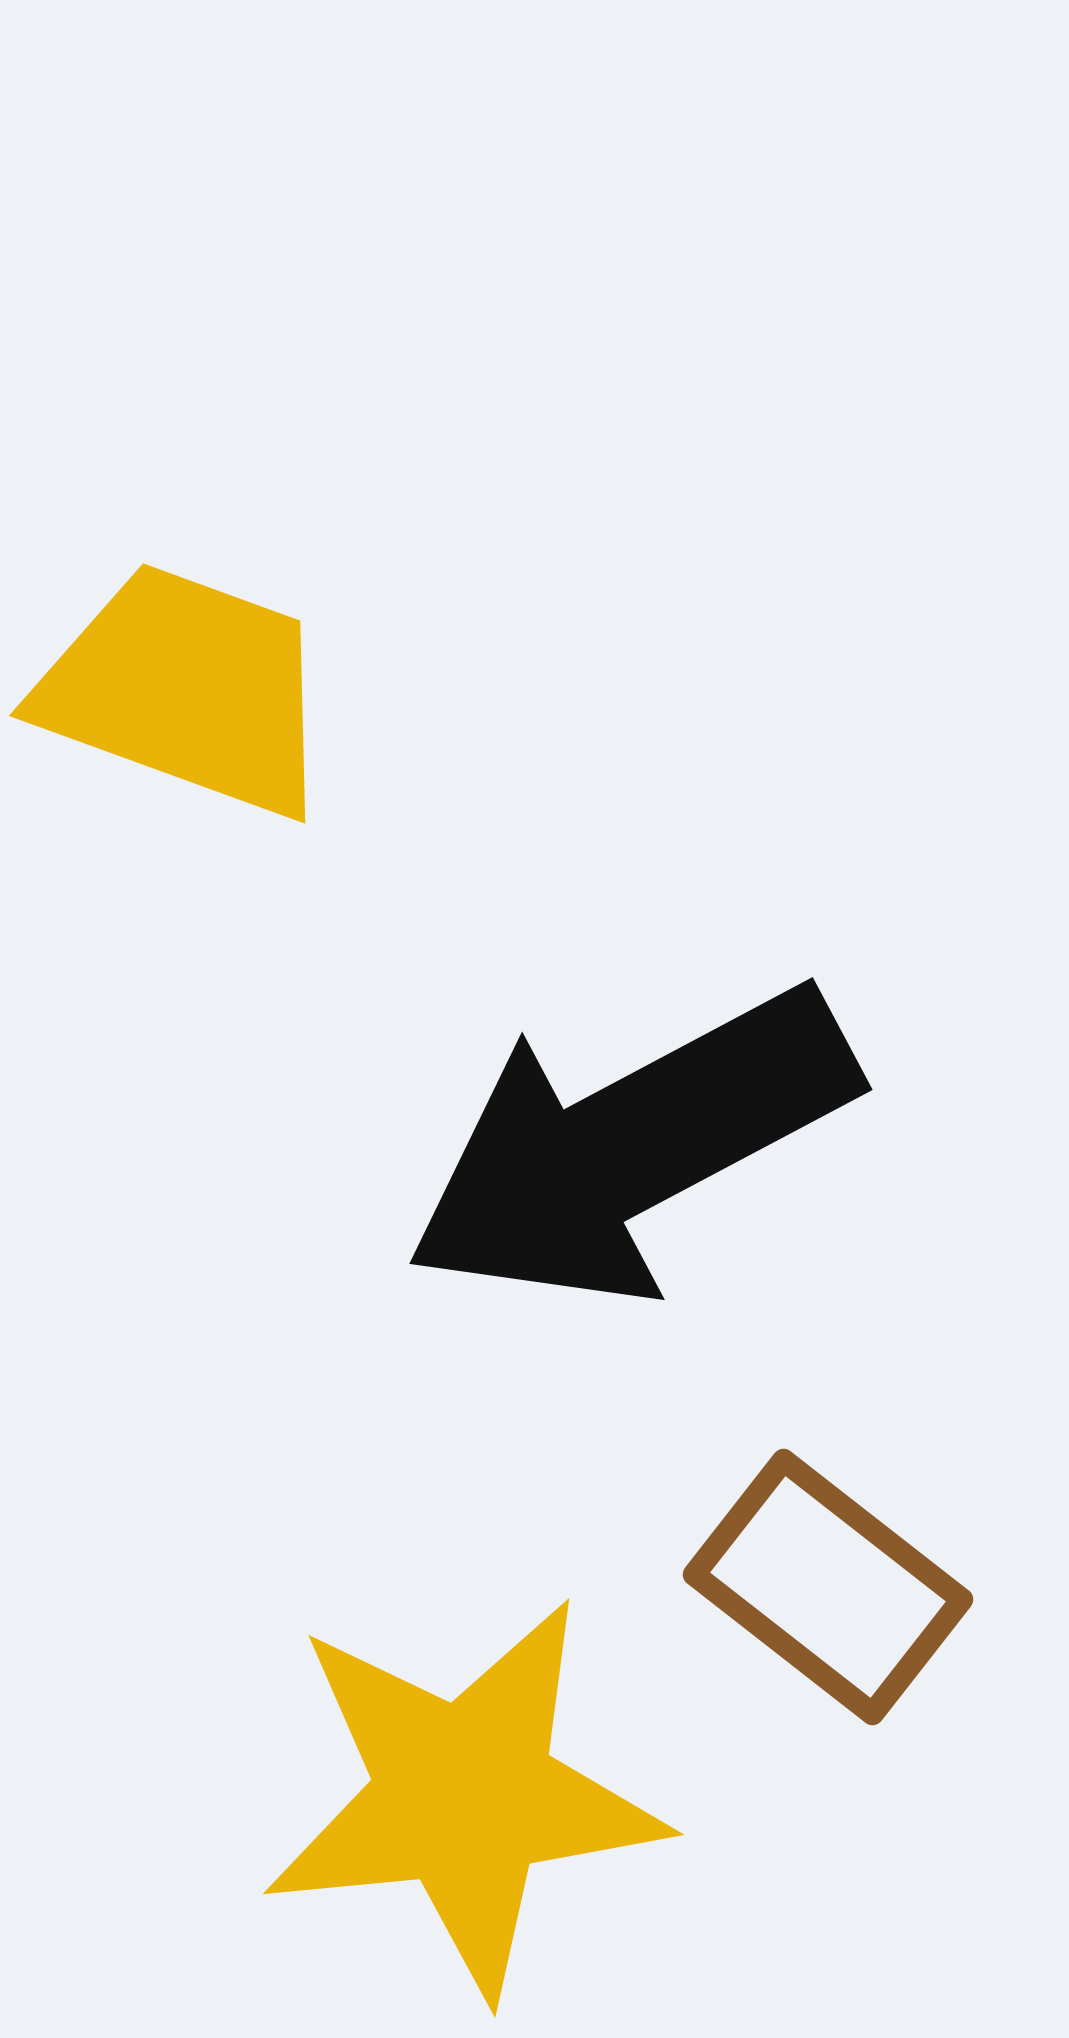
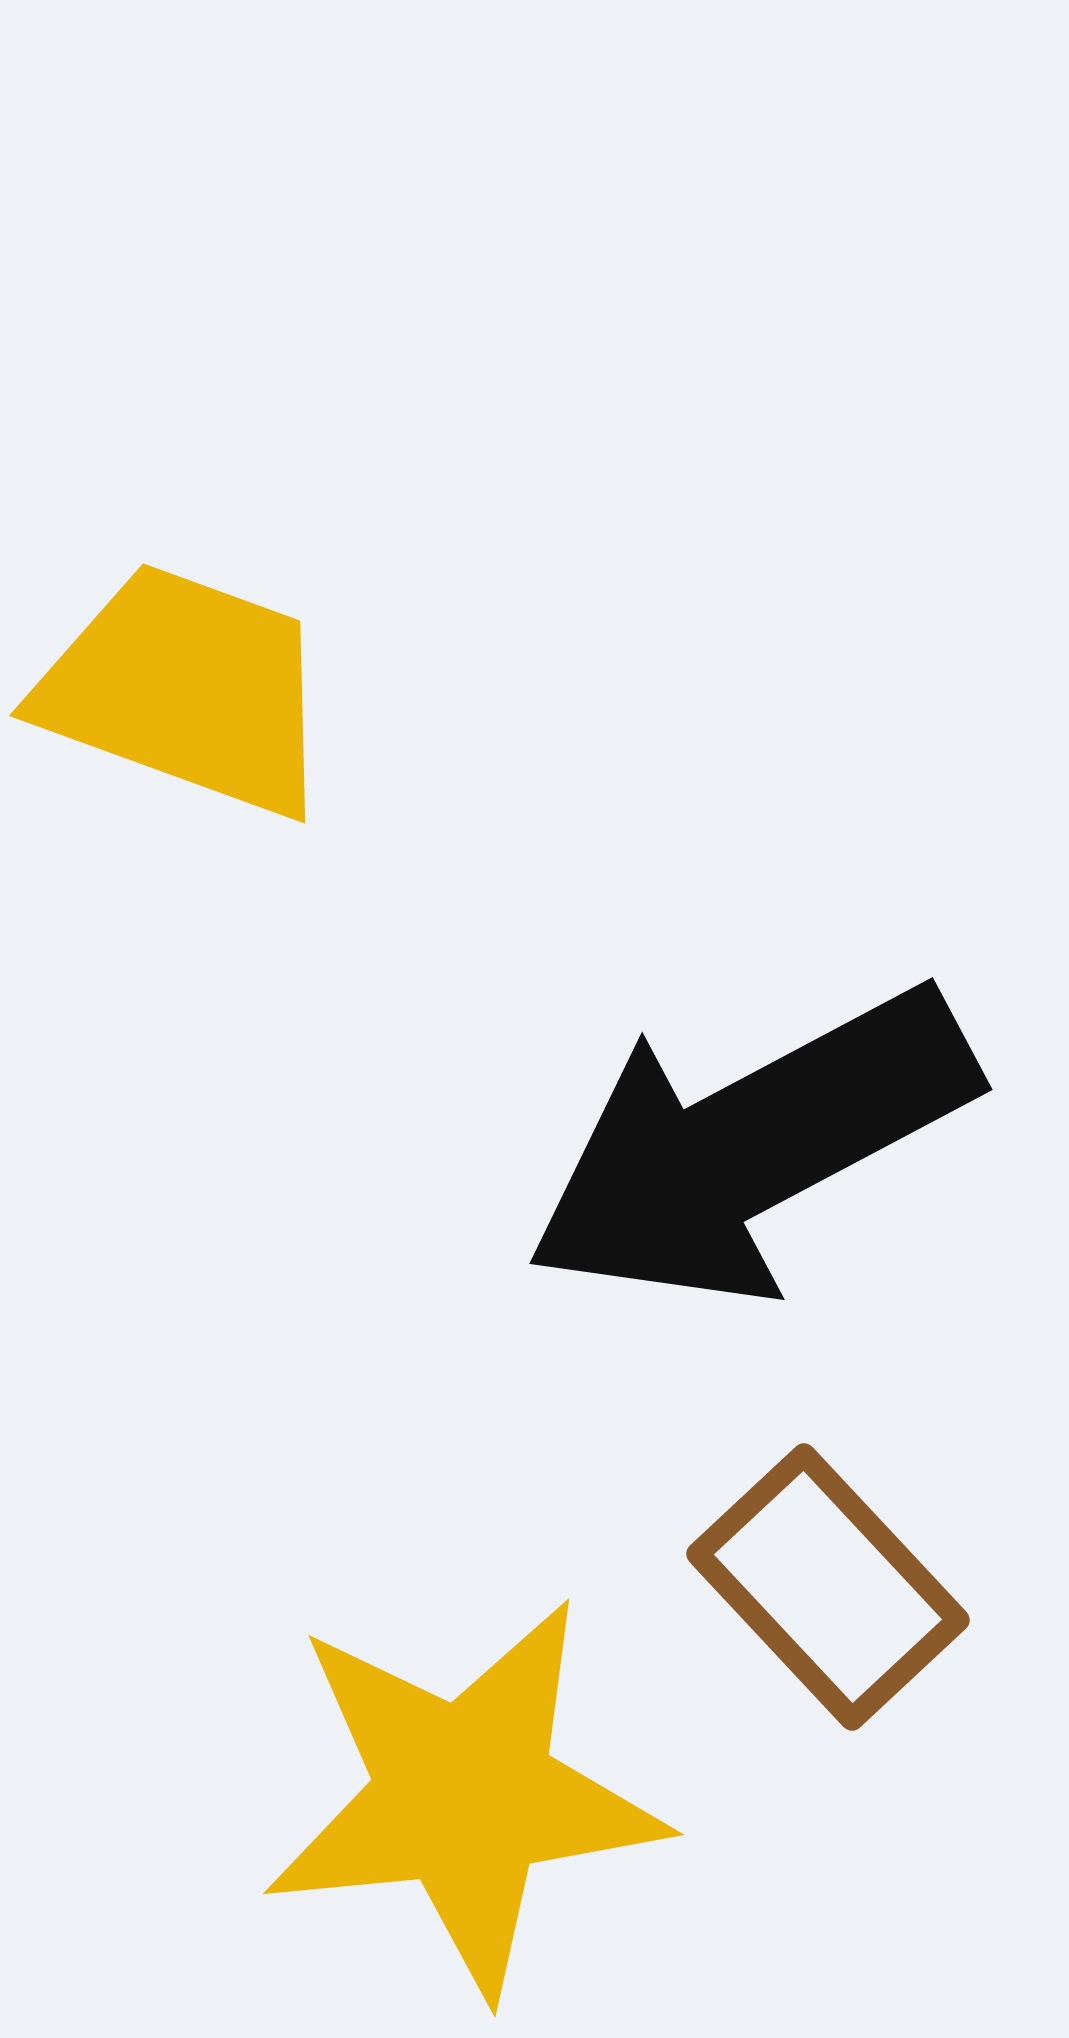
black arrow: moved 120 px right
brown rectangle: rotated 9 degrees clockwise
